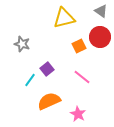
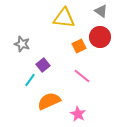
yellow triangle: rotated 20 degrees clockwise
purple square: moved 4 px left, 4 px up
pink line: moved 1 px up
